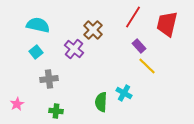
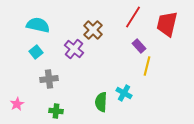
yellow line: rotated 60 degrees clockwise
